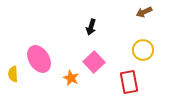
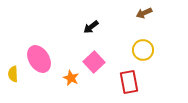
brown arrow: moved 1 px down
black arrow: rotated 35 degrees clockwise
